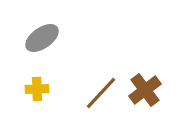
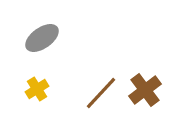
yellow cross: rotated 30 degrees counterclockwise
